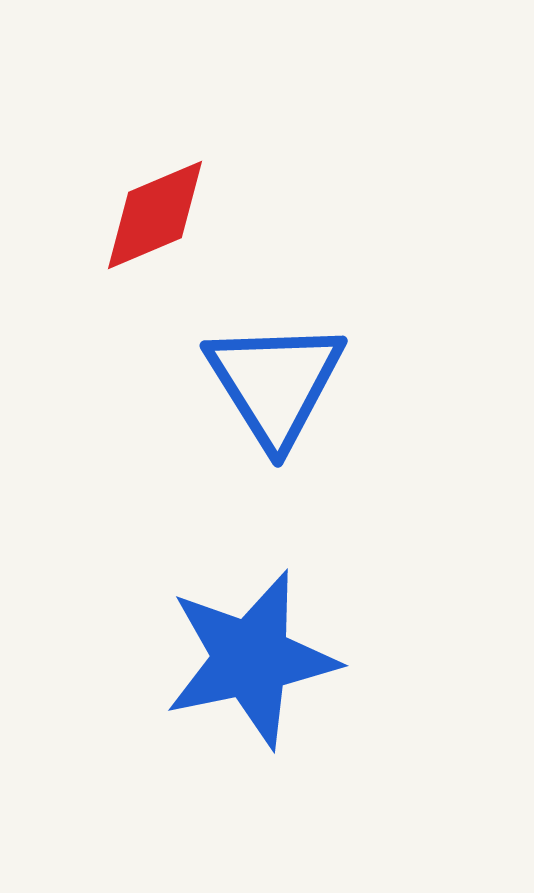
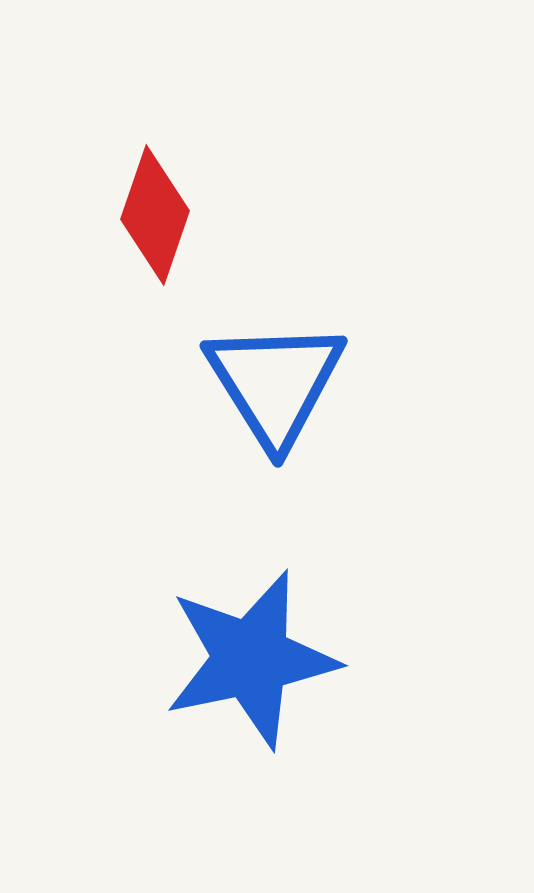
red diamond: rotated 48 degrees counterclockwise
